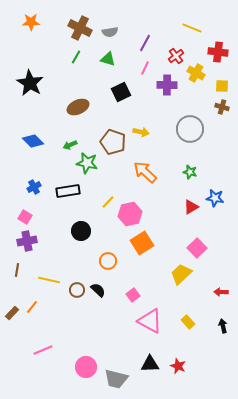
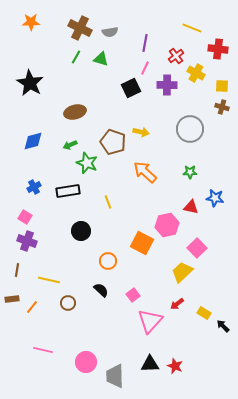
purple line at (145, 43): rotated 18 degrees counterclockwise
red cross at (218, 52): moved 3 px up
green triangle at (108, 59): moved 7 px left
black square at (121, 92): moved 10 px right, 4 px up
brown ellipse at (78, 107): moved 3 px left, 5 px down; rotated 10 degrees clockwise
blue diamond at (33, 141): rotated 60 degrees counterclockwise
green star at (87, 163): rotated 10 degrees clockwise
green star at (190, 172): rotated 16 degrees counterclockwise
yellow line at (108, 202): rotated 64 degrees counterclockwise
red triangle at (191, 207): rotated 42 degrees clockwise
pink hexagon at (130, 214): moved 37 px right, 11 px down
purple cross at (27, 241): rotated 30 degrees clockwise
orange square at (142, 243): rotated 30 degrees counterclockwise
yellow trapezoid at (181, 274): moved 1 px right, 2 px up
brown circle at (77, 290): moved 9 px left, 13 px down
black semicircle at (98, 290): moved 3 px right
red arrow at (221, 292): moved 44 px left, 12 px down; rotated 40 degrees counterclockwise
brown rectangle at (12, 313): moved 14 px up; rotated 40 degrees clockwise
pink triangle at (150, 321): rotated 44 degrees clockwise
yellow rectangle at (188, 322): moved 16 px right, 9 px up; rotated 16 degrees counterclockwise
black arrow at (223, 326): rotated 32 degrees counterclockwise
pink line at (43, 350): rotated 36 degrees clockwise
red star at (178, 366): moved 3 px left
pink circle at (86, 367): moved 5 px up
gray trapezoid at (116, 379): moved 1 px left, 3 px up; rotated 75 degrees clockwise
